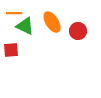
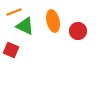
orange line: moved 1 px up; rotated 21 degrees counterclockwise
orange ellipse: moved 1 px right, 1 px up; rotated 20 degrees clockwise
red square: rotated 28 degrees clockwise
